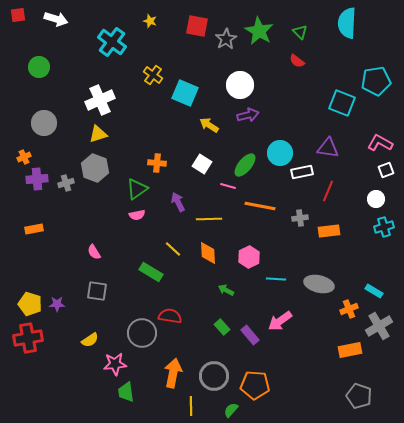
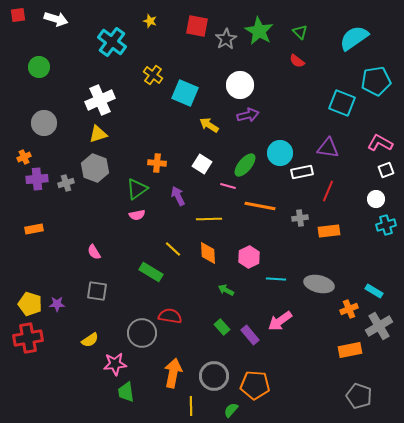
cyan semicircle at (347, 23): moved 7 px right, 15 px down; rotated 52 degrees clockwise
purple arrow at (178, 202): moved 6 px up
cyan cross at (384, 227): moved 2 px right, 2 px up
